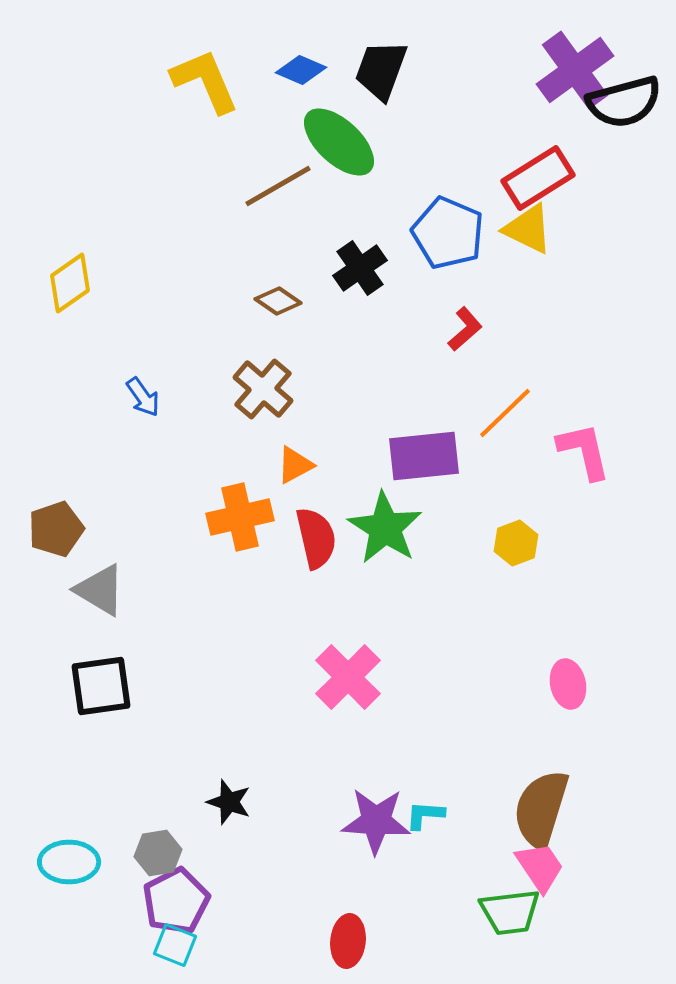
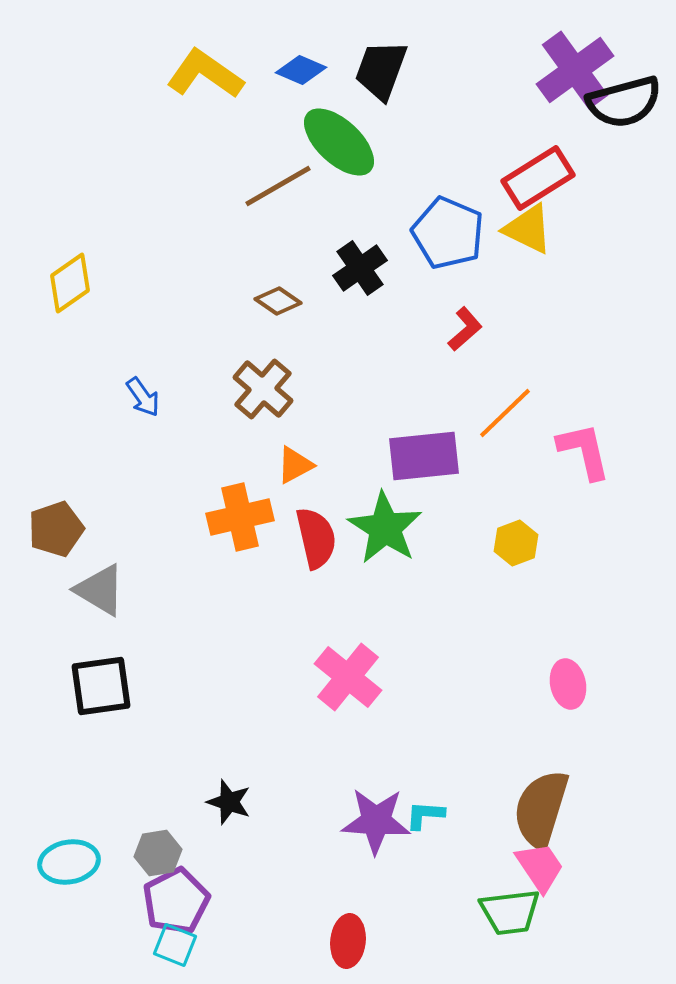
yellow L-shape: moved 7 px up; rotated 32 degrees counterclockwise
pink cross: rotated 6 degrees counterclockwise
cyan ellipse: rotated 10 degrees counterclockwise
